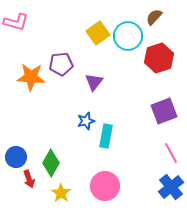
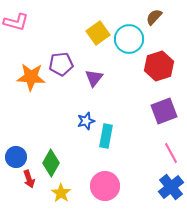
cyan circle: moved 1 px right, 3 px down
red hexagon: moved 8 px down
purple triangle: moved 4 px up
